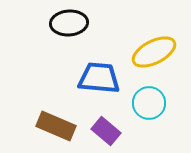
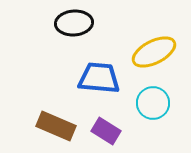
black ellipse: moved 5 px right
cyan circle: moved 4 px right
purple rectangle: rotated 8 degrees counterclockwise
